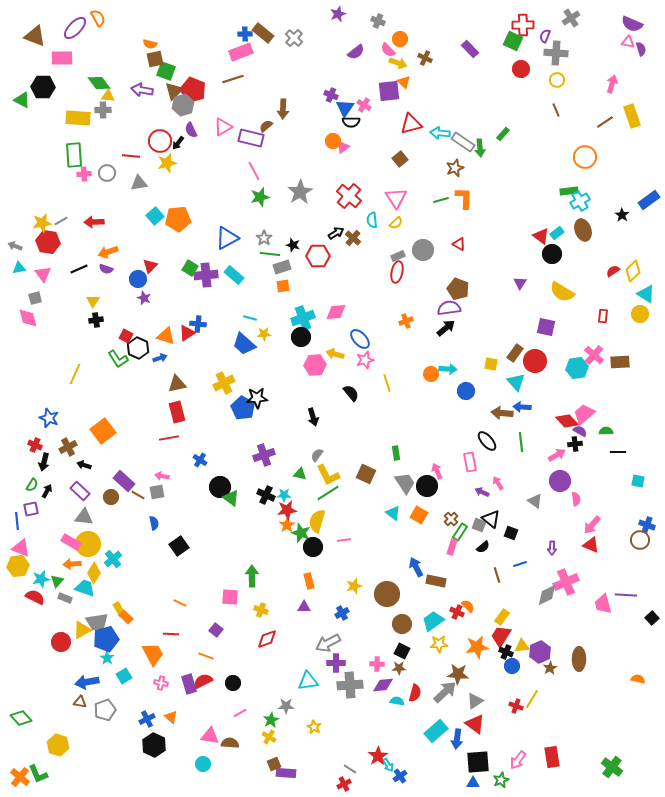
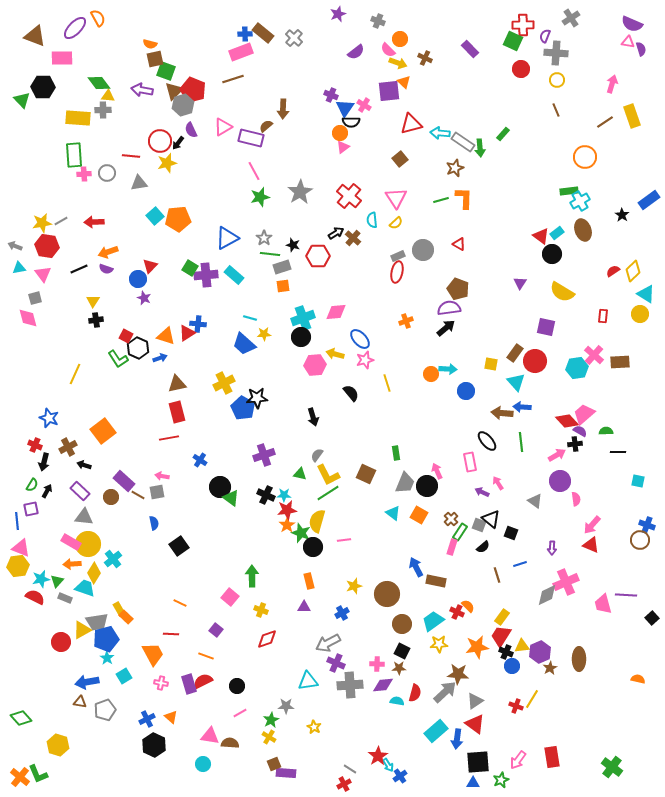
green triangle at (22, 100): rotated 18 degrees clockwise
orange circle at (333, 141): moved 7 px right, 8 px up
red hexagon at (48, 242): moved 1 px left, 4 px down
gray trapezoid at (405, 483): rotated 55 degrees clockwise
pink square at (230, 597): rotated 36 degrees clockwise
purple cross at (336, 663): rotated 24 degrees clockwise
black circle at (233, 683): moved 4 px right, 3 px down
